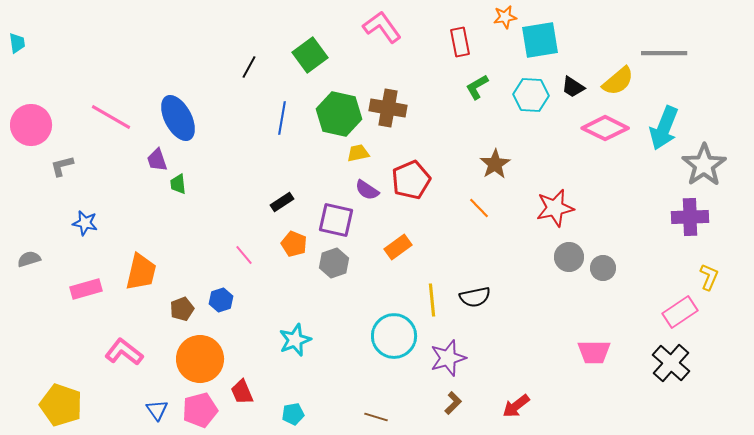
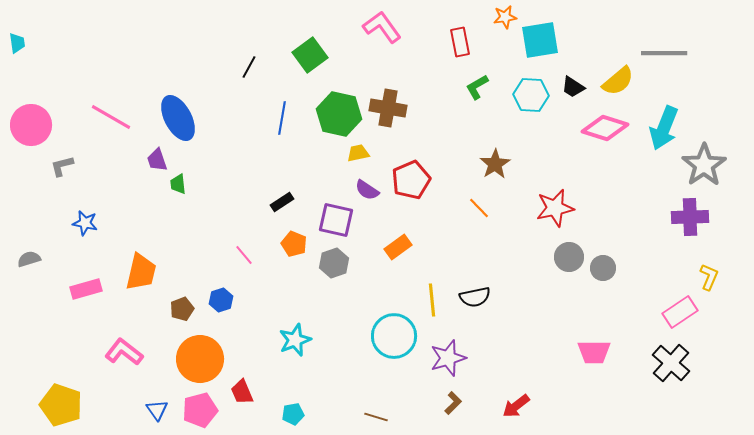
pink diamond at (605, 128): rotated 9 degrees counterclockwise
